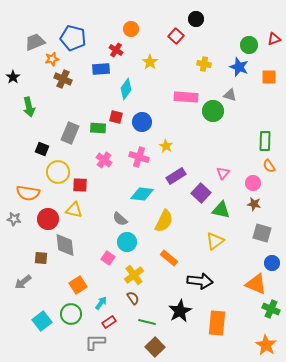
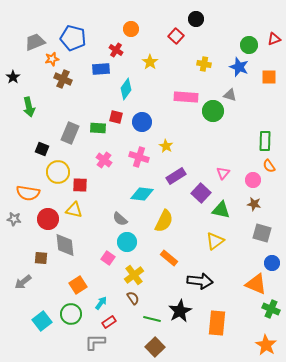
pink circle at (253, 183): moved 3 px up
green line at (147, 322): moved 5 px right, 3 px up
